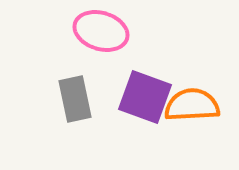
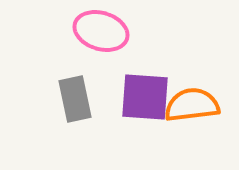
purple square: rotated 16 degrees counterclockwise
orange semicircle: rotated 4 degrees counterclockwise
